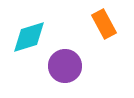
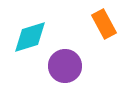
cyan diamond: moved 1 px right
